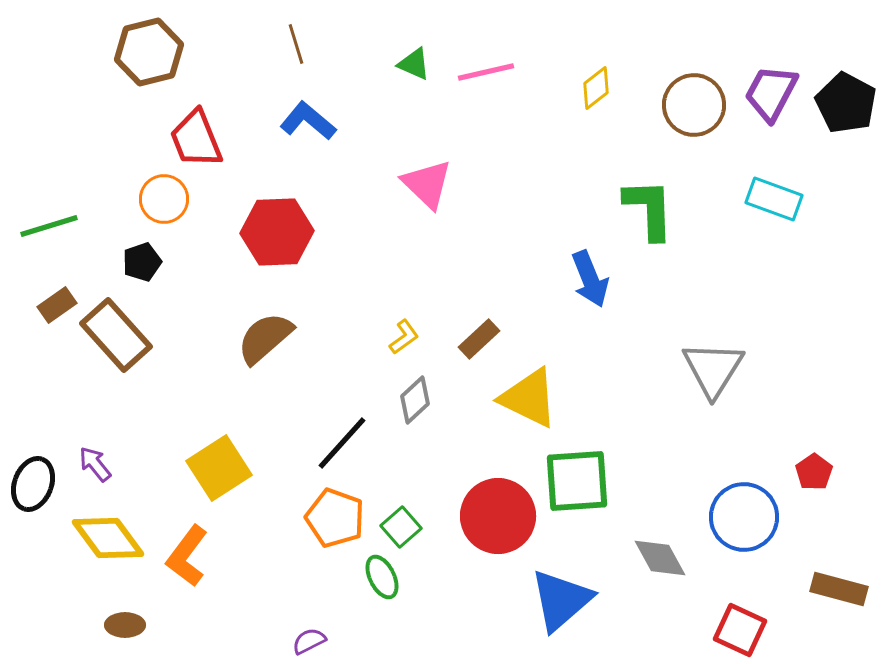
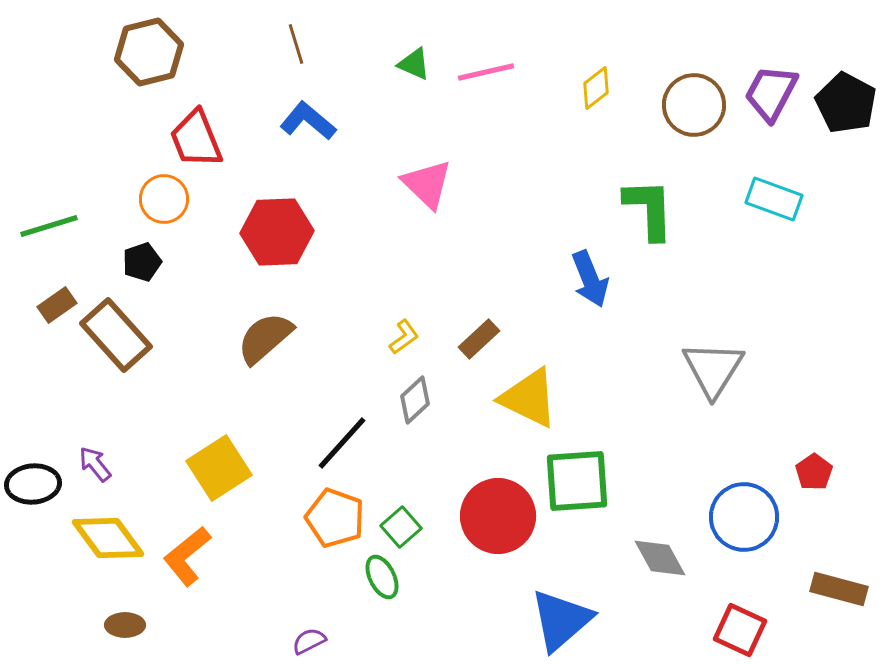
black ellipse at (33, 484): rotated 64 degrees clockwise
orange L-shape at (187, 556): rotated 14 degrees clockwise
blue triangle at (561, 600): moved 20 px down
